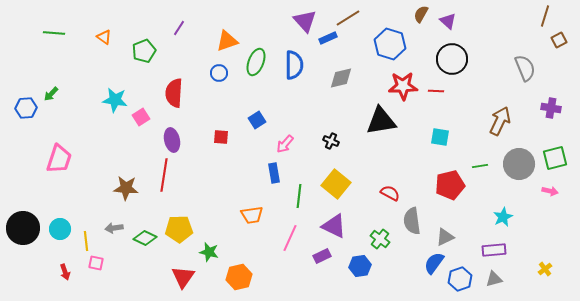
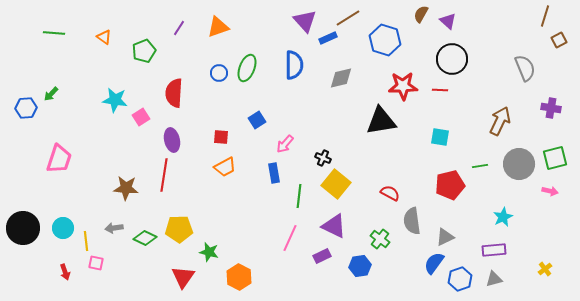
orange triangle at (227, 41): moved 9 px left, 14 px up
blue hexagon at (390, 44): moved 5 px left, 4 px up
green ellipse at (256, 62): moved 9 px left, 6 px down
red line at (436, 91): moved 4 px right, 1 px up
black cross at (331, 141): moved 8 px left, 17 px down
orange trapezoid at (252, 215): moved 27 px left, 48 px up; rotated 20 degrees counterclockwise
cyan circle at (60, 229): moved 3 px right, 1 px up
orange hexagon at (239, 277): rotated 20 degrees counterclockwise
